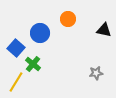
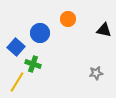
blue square: moved 1 px up
green cross: rotated 21 degrees counterclockwise
yellow line: moved 1 px right
